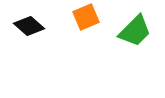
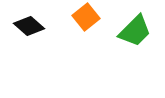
orange square: rotated 16 degrees counterclockwise
